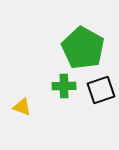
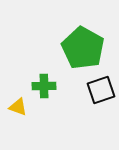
green cross: moved 20 px left
yellow triangle: moved 4 px left
